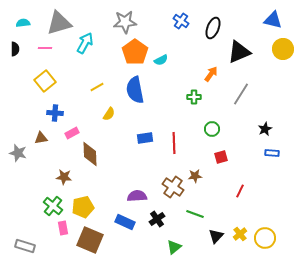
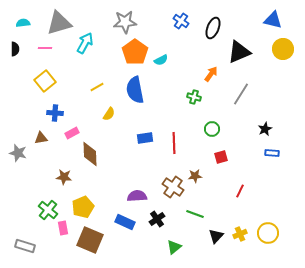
green cross at (194, 97): rotated 16 degrees clockwise
green cross at (53, 206): moved 5 px left, 4 px down
yellow pentagon at (83, 207): rotated 10 degrees counterclockwise
yellow cross at (240, 234): rotated 16 degrees clockwise
yellow circle at (265, 238): moved 3 px right, 5 px up
